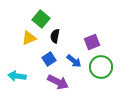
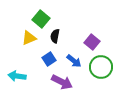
purple square: rotated 28 degrees counterclockwise
purple arrow: moved 4 px right
